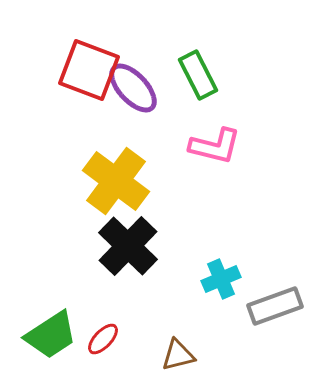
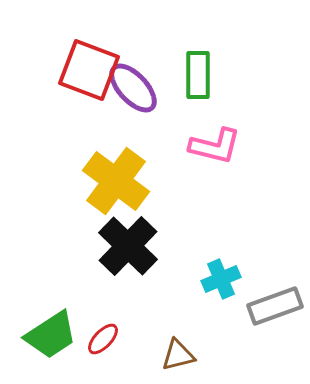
green rectangle: rotated 27 degrees clockwise
